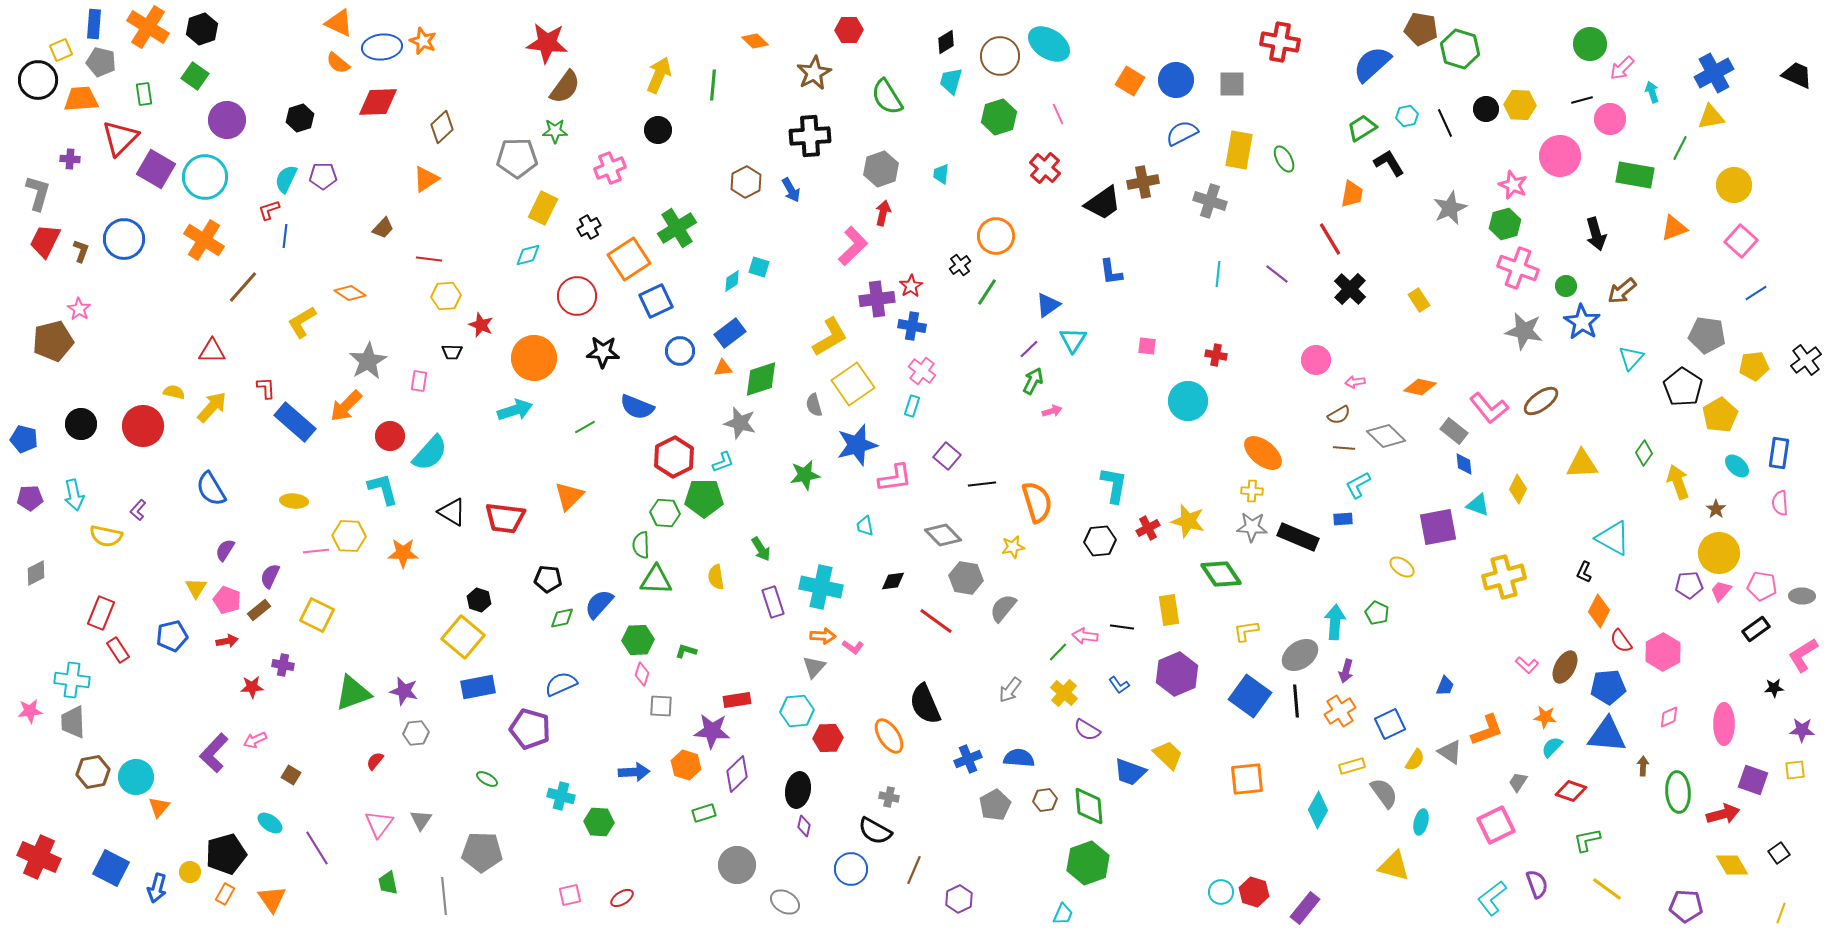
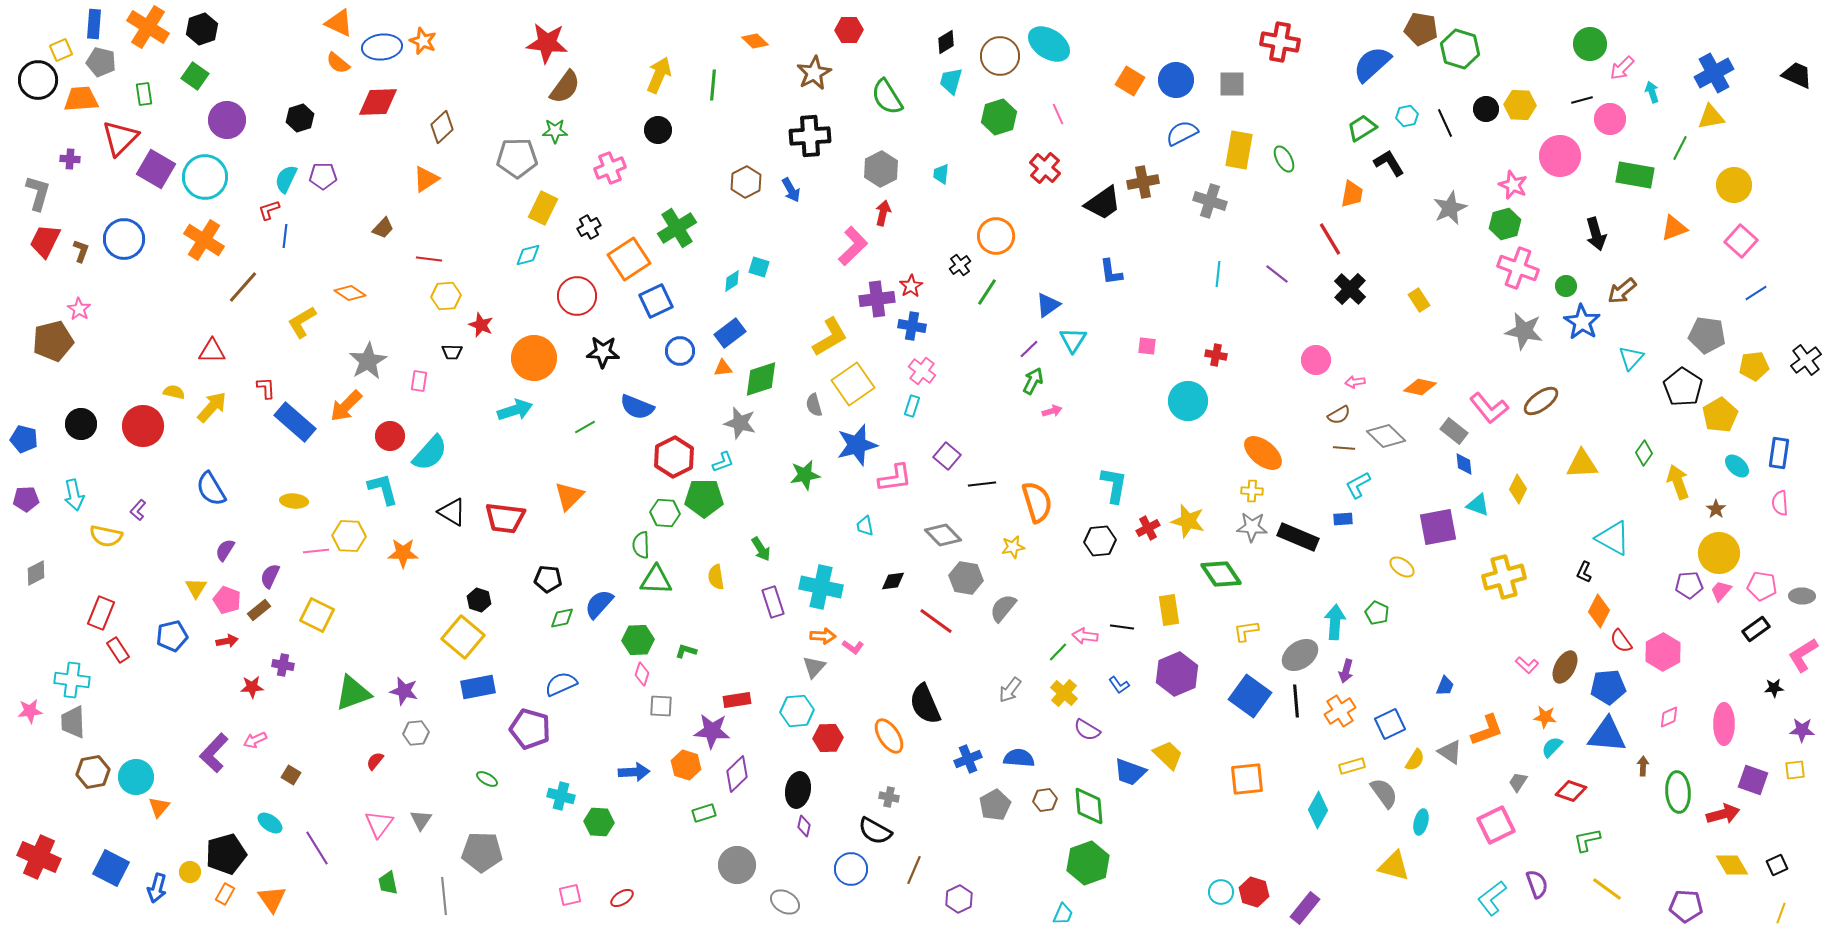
gray hexagon at (881, 169): rotated 8 degrees counterclockwise
purple pentagon at (30, 498): moved 4 px left, 1 px down
black square at (1779, 853): moved 2 px left, 12 px down; rotated 10 degrees clockwise
